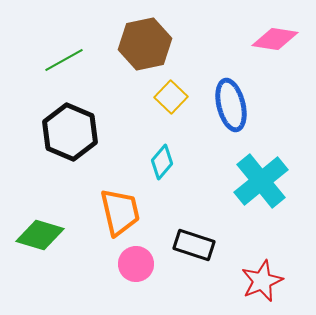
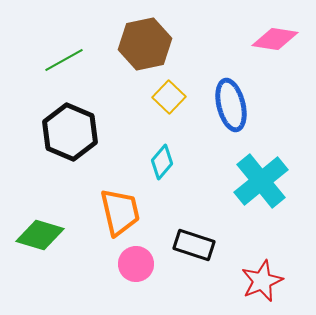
yellow square: moved 2 px left
